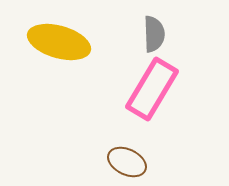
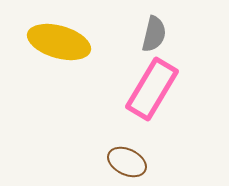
gray semicircle: rotated 15 degrees clockwise
